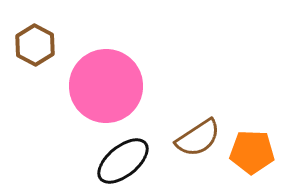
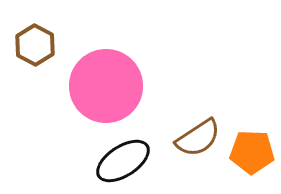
black ellipse: rotated 6 degrees clockwise
